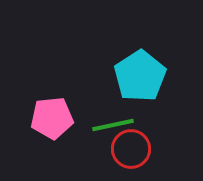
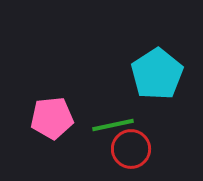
cyan pentagon: moved 17 px right, 2 px up
